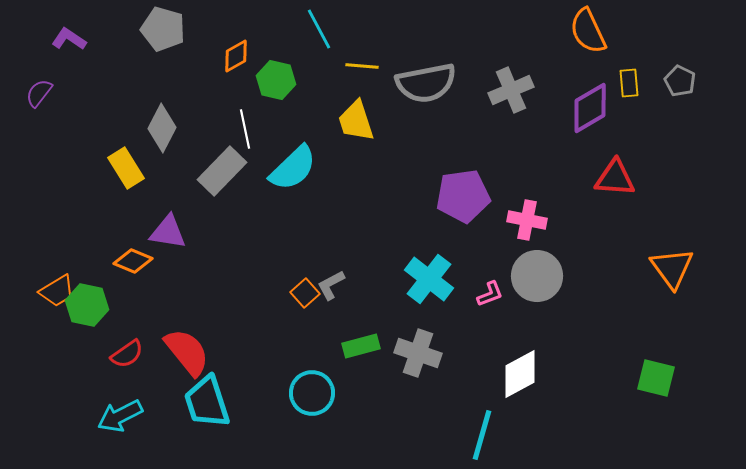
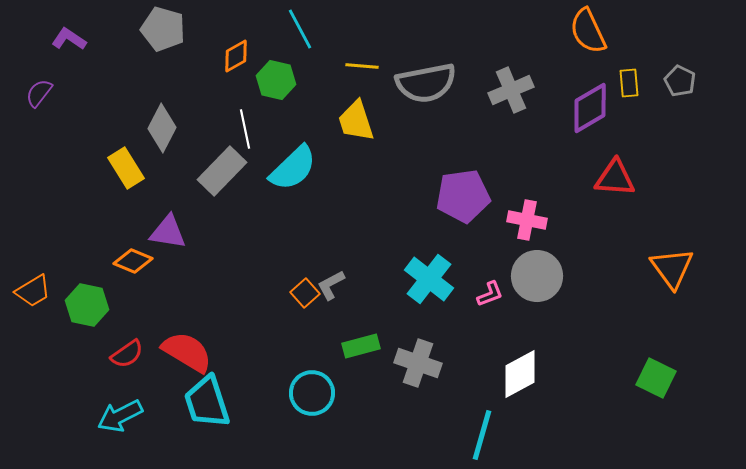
cyan line at (319, 29): moved 19 px left
orange trapezoid at (57, 291): moved 24 px left
red semicircle at (187, 352): rotated 20 degrees counterclockwise
gray cross at (418, 353): moved 10 px down
green square at (656, 378): rotated 12 degrees clockwise
